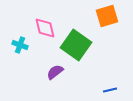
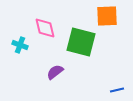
orange square: rotated 15 degrees clockwise
green square: moved 5 px right, 3 px up; rotated 20 degrees counterclockwise
blue line: moved 7 px right
